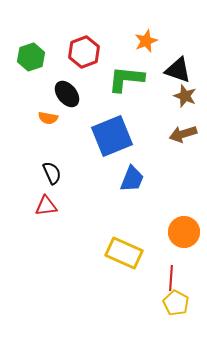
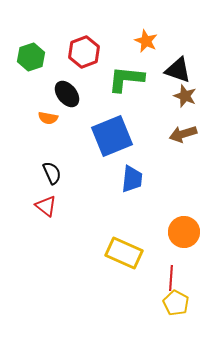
orange star: rotated 25 degrees counterclockwise
blue trapezoid: rotated 16 degrees counterclockwise
red triangle: rotated 45 degrees clockwise
